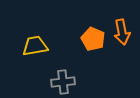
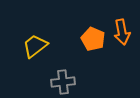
yellow trapezoid: rotated 28 degrees counterclockwise
